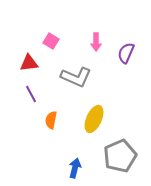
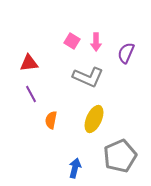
pink square: moved 21 px right
gray L-shape: moved 12 px right
